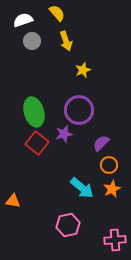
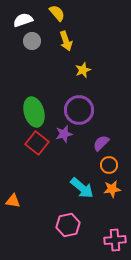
orange star: rotated 18 degrees clockwise
